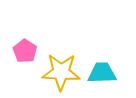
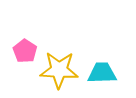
yellow star: moved 2 px left, 2 px up
